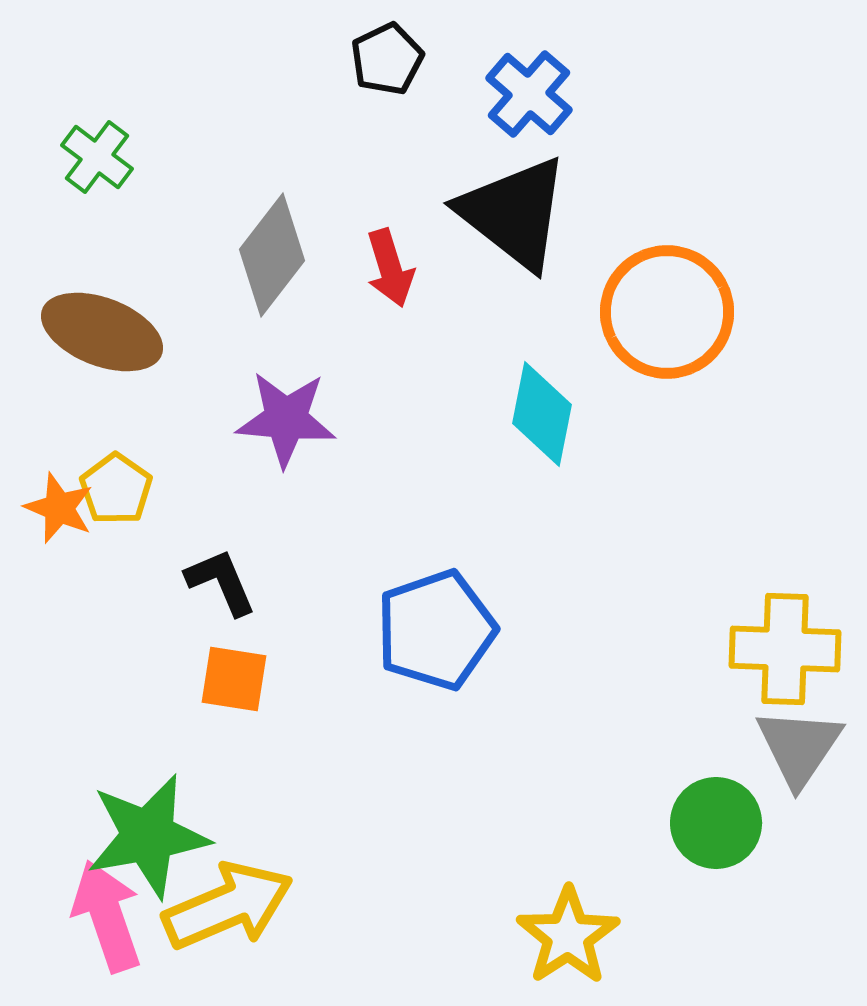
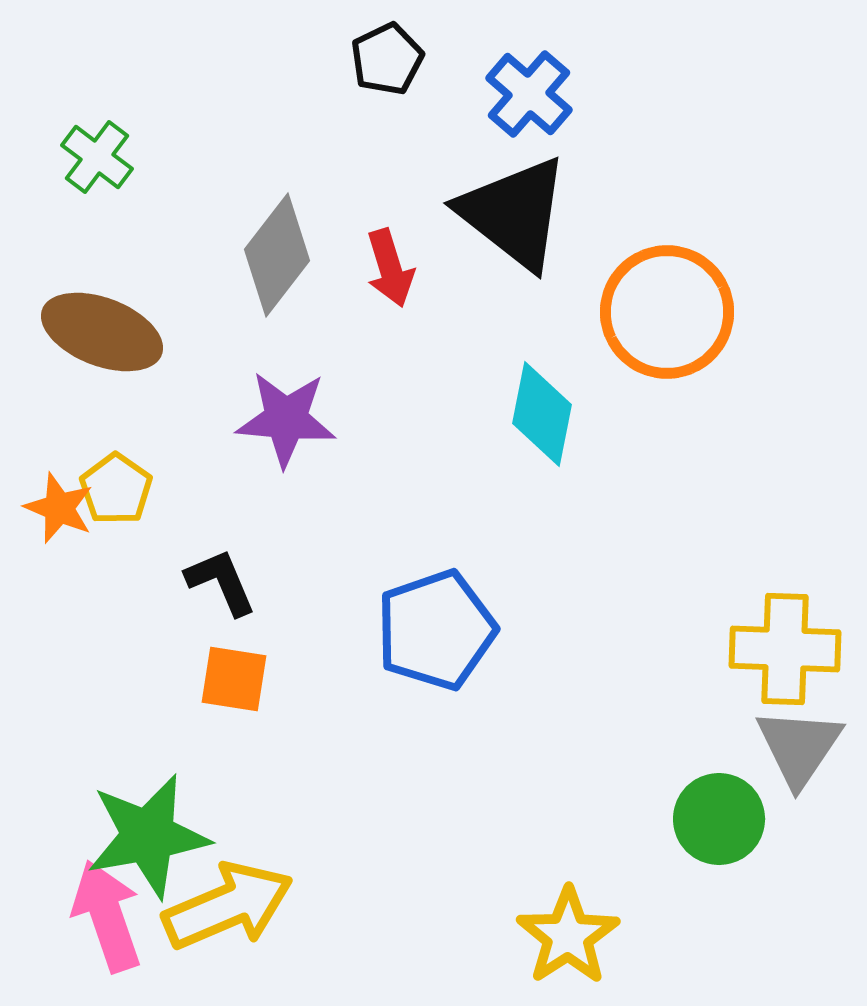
gray diamond: moved 5 px right
green circle: moved 3 px right, 4 px up
